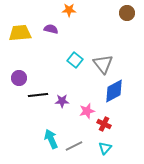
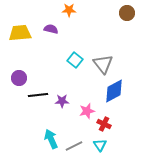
cyan triangle: moved 5 px left, 3 px up; rotated 16 degrees counterclockwise
